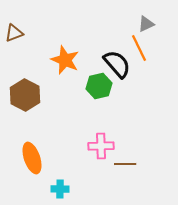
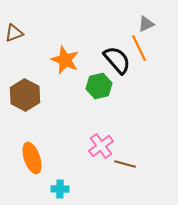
black semicircle: moved 4 px up
pink cross: rotated 35 degrees counterclockwise
brown line: rotated 15 degrees clockwise
